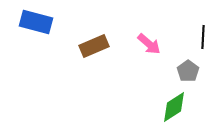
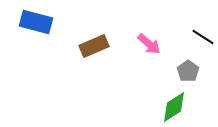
black line: rotated 60 degrees counterclockwise
